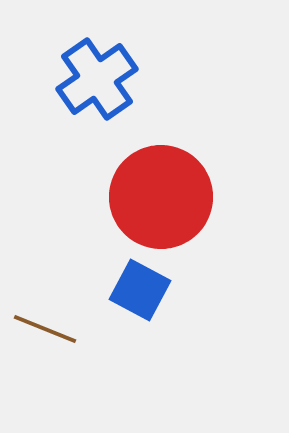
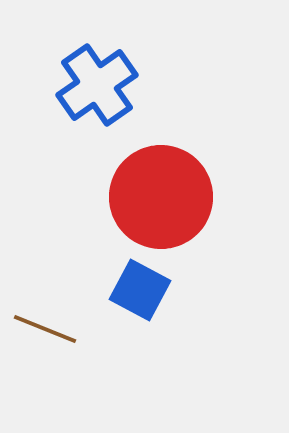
blue cross: moved 6 px down
